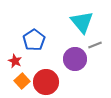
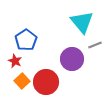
blue pentagon: moved 8 px left
purple circle: moved 3 px left
